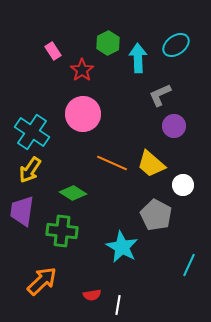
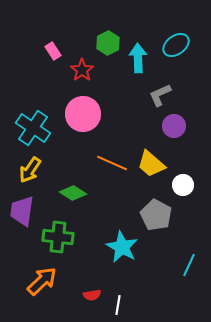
cyan cross: moved 1 px right, 4 px up
green cross: moved 4 px left, 6 px down
